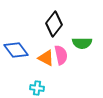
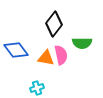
orange triangle: rotated 18 degrees counterclockwise
cyan cross: rotated 24 degrees counterclockwise
